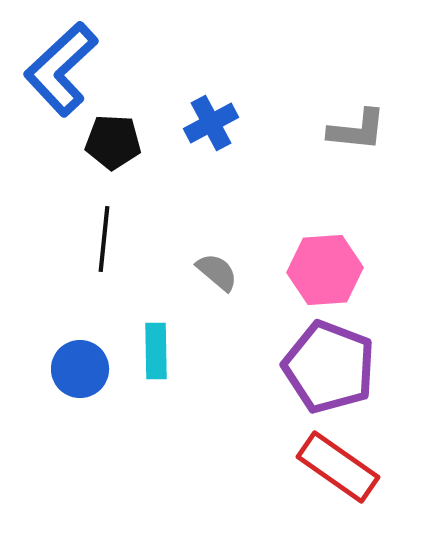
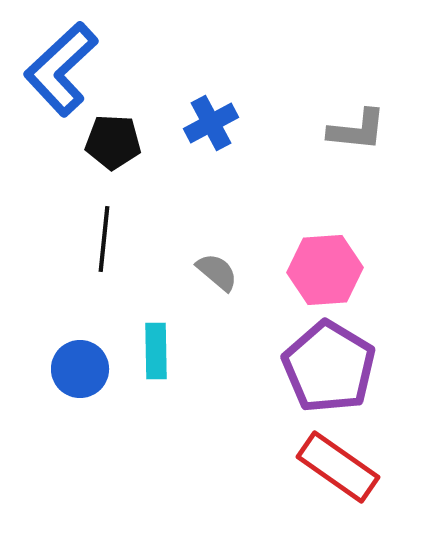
purple pentagon: rotated 10 degrees clockwise
